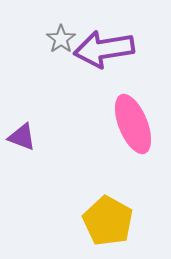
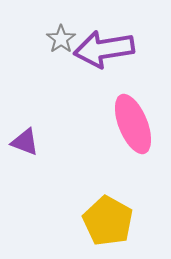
purple triangle: moved 3 px right, 5 px down
